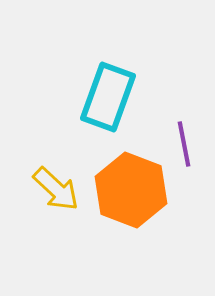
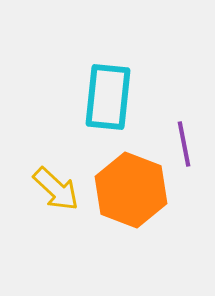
cyan rectangle: rotated 14 degrees counterclockwise
